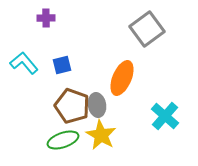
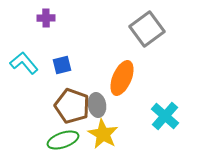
yellow star: moved 2 px right, 1 px up
